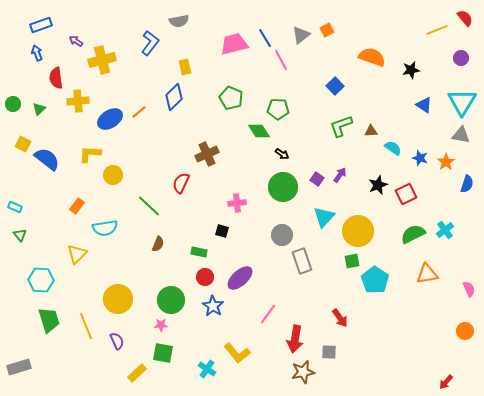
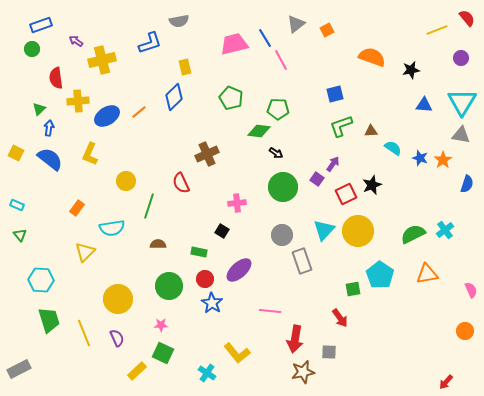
red semicircle at (465, 18): moved 2 px right
gray triangle at (301, 35): moved 5 px left, 11 px up
blue L-shape at (150, 43): rotated 35 degrees clockwise
blue arrow at (37, 53): moved 12 px right, 75 px down; rotated 28 degrees clockwise
blue square at (335, 86): moved 8 px down; rotated 30 degrees clockwise
green circle at (13, 104): moved 19 px right, 55 px up
blue triangle at (424, 105): rotated 30 degrees counterclockwise
blue ellipse at (110, 119): moved 3 px left, 3 px up
green diamond at (259, 131): rotated 50 degrees counterclockwise
yellow square at (23, 144): moved 7 px left, 9 px down
yellow L-shape at (90, 154): rotated 70 degrees counterclockwise
black arrow at (282, 154): moved 6 px left, 1 px up
blue semicircle at (47, 159): moved 3 px right
orange star at (446, 162): moved 3 px left, 2 px up
yellow circle at (113, 175): moved 13 px right, 6 px down
purple arrow at (340, 175): moved 7 px left, 11 px up
red semicircle at (181, 183): rotated 50 degrees counterclockwise
black star at (378, 185): moved 6 px left
red square at (406, 194): moved 60 px left
orange rectangle at (77, 206): moved 2 px down
green line at (149, 206): rotated 65 degrees clockwise
cyan rectangle at (15, 207): moved 2 px right, 2 px up
cyan triangle at (324, 217): moved 13 px down
cyan semicircle at (105, 228): moved 7 px right
black square at (222, 231): rotated 16 degrees clockwise
brown semicircle at (158, 244): rotated 112 degrees counterclockwise
yellow triangle at (77, 254): moved 8 px right, 2 px up
green square at (352, 261): moved 1 px right, 28 px down
red circle at (205, 277): moved 2 px down
purple ellipse at (240, 278): moved 1 px left, 8 px up
cyan pentagon at (375, 280): moved 5 px right, 5 px up
pink semicircle at (469, 289): moved 2 px right, 1 px down
green circle at (171, 300): moved 2 px left, 14 px up
blue star at (213, 306): moved 1 px left, 3 px up
pink line at (268, 314): moved 2 px right, 3 px up; rotated 60 degrees clockwise
yellow line at (86, 326): moved 2 px left, 7 px down
purple semicircle at (117, 341): moved 3 px up
green square at (163, 353): rotated 15 degrees clockwise
gray rectangle at (19, 367): moved 2 px down; rotated 10 degrees counterclockwise
cyan cross at (207, 369): moved 4 px down
yellow rectangle at (137, 373): moved 2 px up
